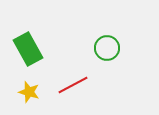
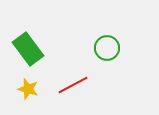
green rectangle: rotated 8 degrees counterclockwise
yellow star: moved 1 px left, 3 px up
